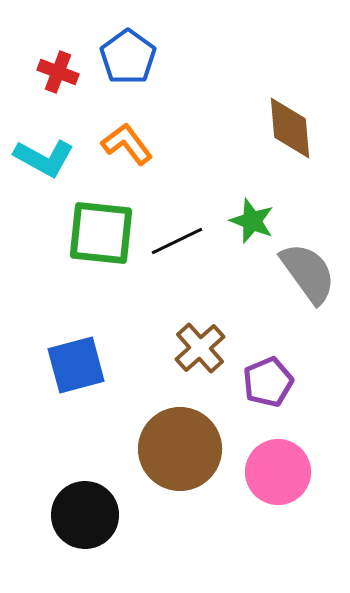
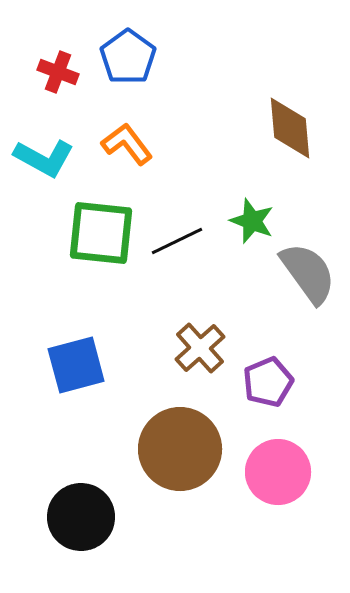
black circle: moved 4 px left, 2 px down
